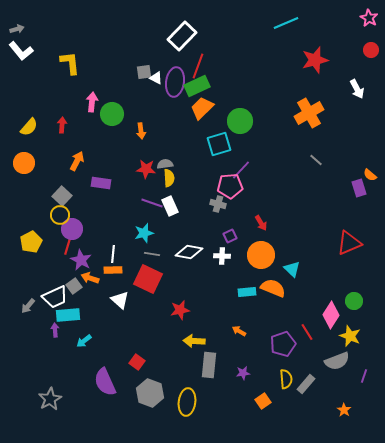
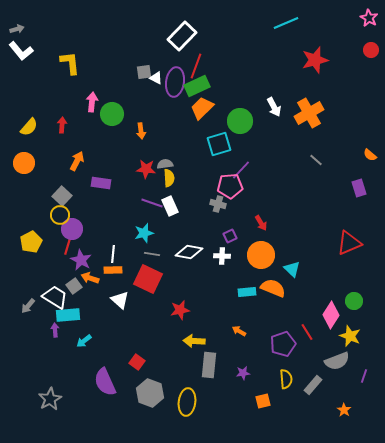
red line at (198, 66): moved 2 px left
white arrow at (357, 89): moved 83 px left, 18 px down
orange semicircle at (370, 175): moved 20 px up
white trapezoid at (55, 297): rotated 124 degrees counterclockwise
gray rectangle at (306, 384): moved 7 px right, 1 px down
orange square at (263, 401): rotated 21 degrees clockwise
